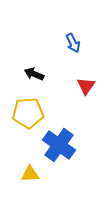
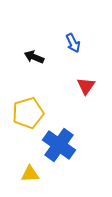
black arrow: moved 17 px up
yellow pentagon: rotated 12 degrees counterclockwise
